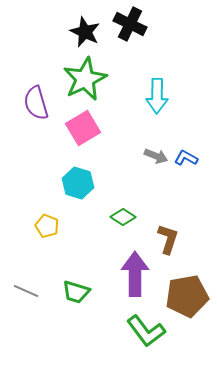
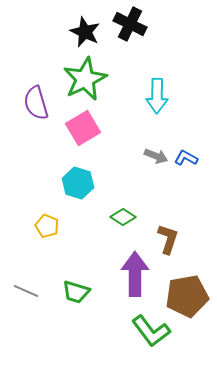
green L-shape: moved 5 px right
